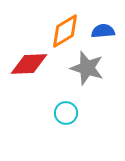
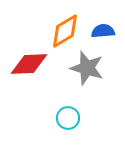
cyan circle: moved 2 px right, 5 px down
